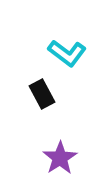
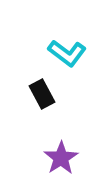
purple star: moved 1 px right
